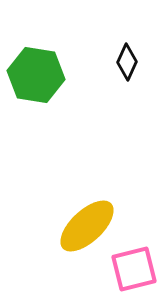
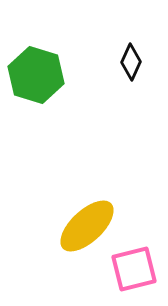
black diamond: moved 4 px right
green hexagon: rotated 8 degrees clockwise
